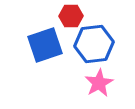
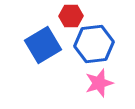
blue square: moved 2 px left; rotated 12 degrees counterclockwise
pink star: rotated 12 degrees clockwise
